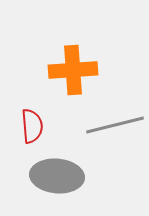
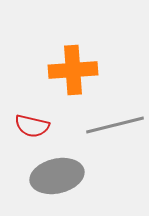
red semicircle: rotated 108 degrees clockwise
gray ellipse: rotated 18 degrees counterclockwise
